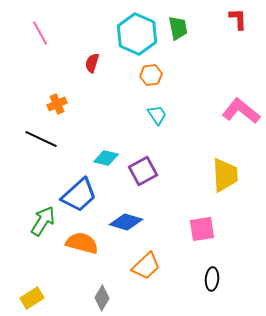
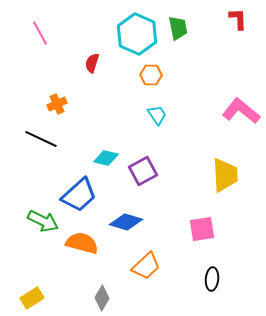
orange hexagon: rotated 10 degrees clockwise
green arrow: rotated 84 degrees clockwise
